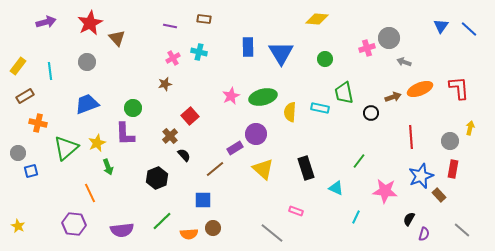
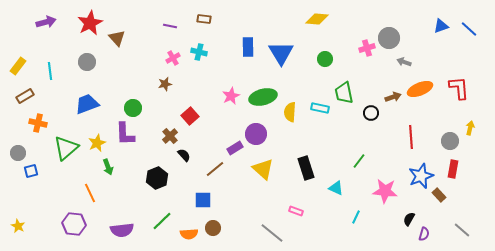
blue triangle at (441, 26): rotated 35 degrees clockwise
